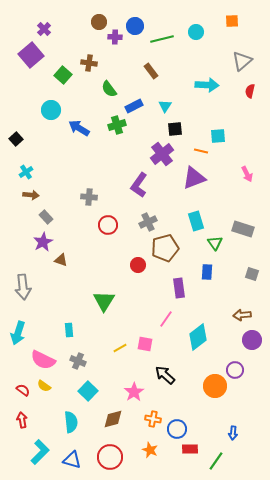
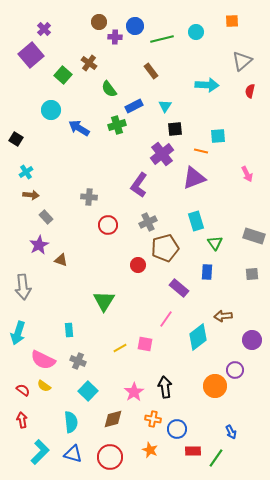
brown cross at (89, 63): rotated 28 degrees clockwise
black square at (16, 139): rotated 16 degrees counterclockwise
gray rectangle at (243, 229): moved 11 px right, 7 px down
purple star at (43, 242): moved 4 px left, 3 px down
gray square at (252, 274): rotated 24 degrees counterclockwise
purple rectangle at (179, 288): rotated 42 degrees counterclockwise
brown arrow at (242, 315): moved 19 px left, 1 px down
black arrow at (165, 375): moved 12 px down; rotated 40 degrees clockwise
blue arrow at (233, 433): moved 2 px left, 1 px up; rotated 32 degrees counterclockwise
red rectangle at (190, 449): moved 3 px right, 2 px down
blue triangle at (72, 460): moved 1 px right, 6 px up
green line at (216, 461): moved 3 px up
